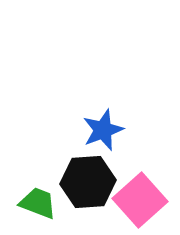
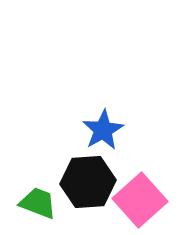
blue star: rotated 9 degrees counterclockwise
